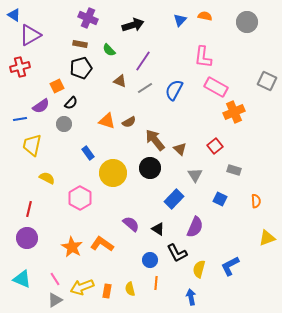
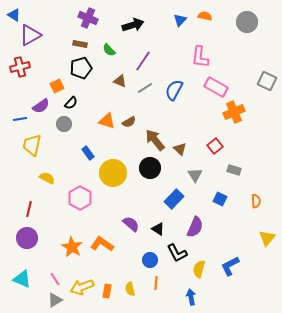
pink L-shape at (203, 57): moved 3 px left
yellow triangle at (267, 238): rotated 30 degrees counterclockwise
